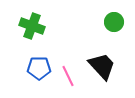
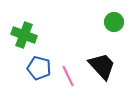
green cross: moved 8 px left, 9 px down
blue pentagon: rotated 15 degrees clockwise
